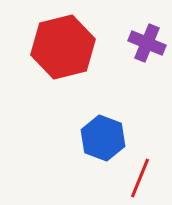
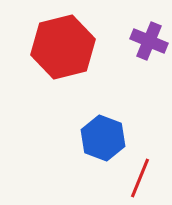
purple cross: moved 2 px right, 2 px up
